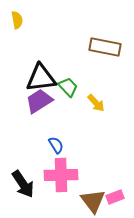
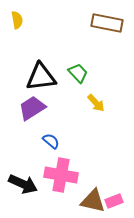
brown rectangle: moved 2 px right, 24 px up
black triangle: moved 1 px up
green trapezoid: moved 10 px right, 14 px up
purple trapezoid: moved 7 px left, 7 px down
blue semicircle: moved 5 px left, 4 px up; rotated 18 degrees counterclockwise
pink cross: rotated 12 degrees clockwise
black arrow: rotated 32 degrees counterclockwise
pink rectangle: moved 1 px left, 4 px down
brown triangle: rotated 40 degrees counterclockwise
